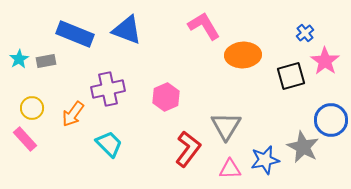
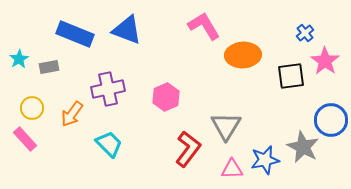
gray rectangle: moved 3 px right, 6 px down
black square: rotated 8 degrees clockwise
orange arrow: moved 1 px left
pink triangle: moved 2 px right
